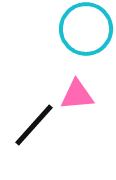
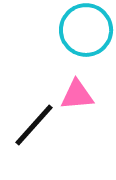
cyan circle: moved 1 px down
